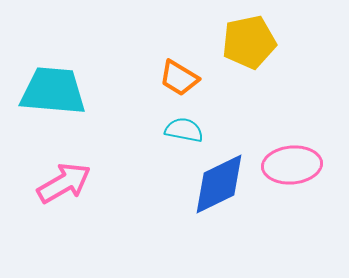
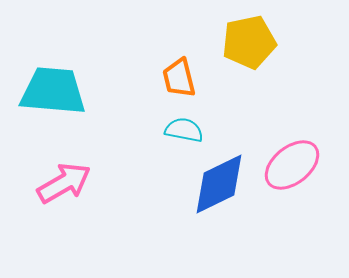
orange trapezoid: rotated 45 degrees clockwise
pink ellipse: rotated 34 degrees counterclockwise
